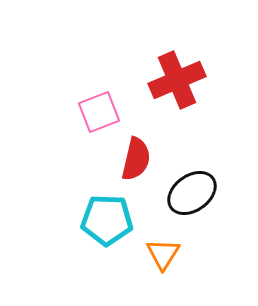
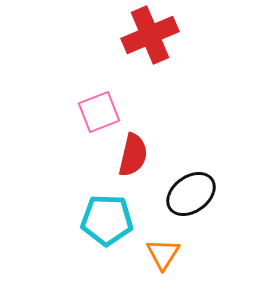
red cross: moved 27 px left, 45 px up
red semicircle: moved 3 px left, 4 px up
black ellipse: moved 1 px left, 1 px down
